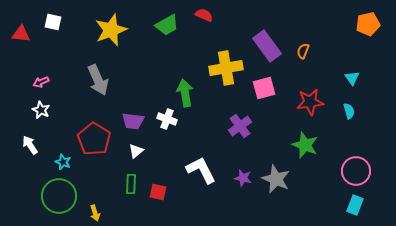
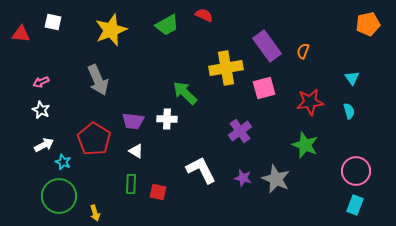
green arrow: rotated 36 degrees counterclockwise
white cross: rotated 18 degrees counterclockwise
purple cross: moved 5 px down
white arrow: moved 14 px right; rotated 96 degrees clockwise
white triangle: rotated 49 degrees counterclockwise
